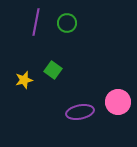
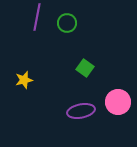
purple line: moved 1 px right, 5 px up
green square: moved 32 px right, 2 px up
purple ellipse: moved 1 px right, 1 px up
